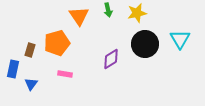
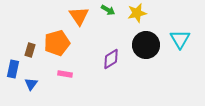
green arrow: rotated 48 degrees counterclockwise
black circle: moved 1 px right, 1 px down
